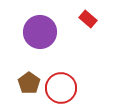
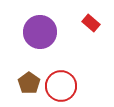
red rectangle: moved 3 px right, 4 px down
red circle: moved 2 px up
